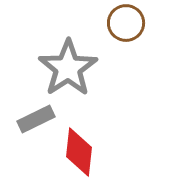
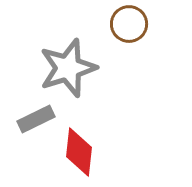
brown circle: moved 3 px right, 1 px down
gray star: rotated 16 degrees clockwise
